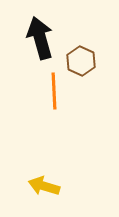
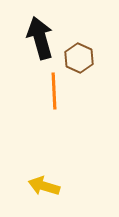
brown hexagon: moved 2 px left, 3 px up
